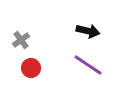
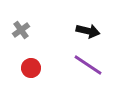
gray cross: moved 10 px up
